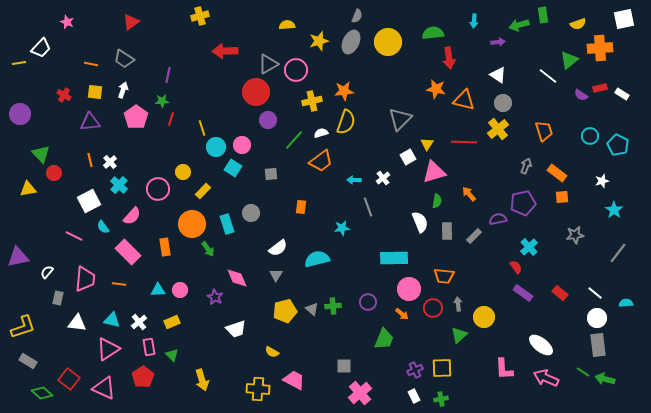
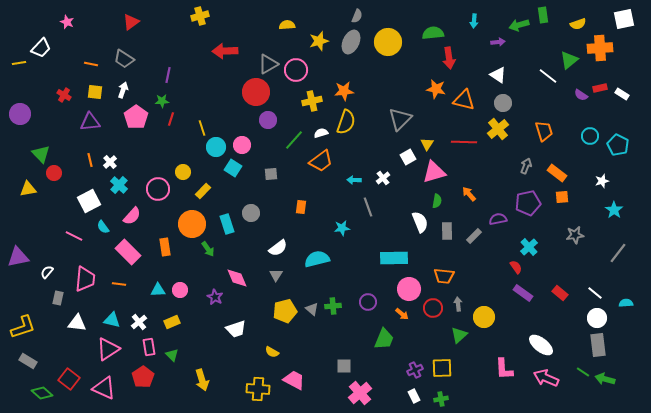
purple pentagon at (523, 203): moved 5 px right
